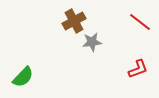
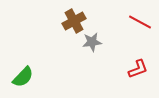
red line: rotated 10 degrees counterclockwise
